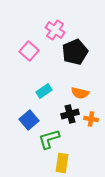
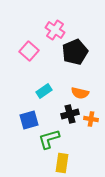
blue square: rotated 24 degrees clockwise
